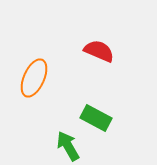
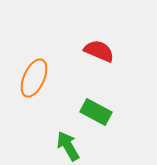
green rectangle: moved 6 px up
